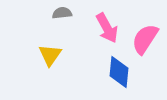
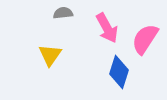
gray semicircle: moved 1 px right
blue diamond: rotated 12 degrees clockwise
